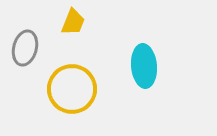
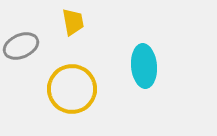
yellow trapezoid: rotated 32 degrees counterclockwise
gray ellipse: moved 4 px left, 2 px up; rotated 52 degrees clockwise
